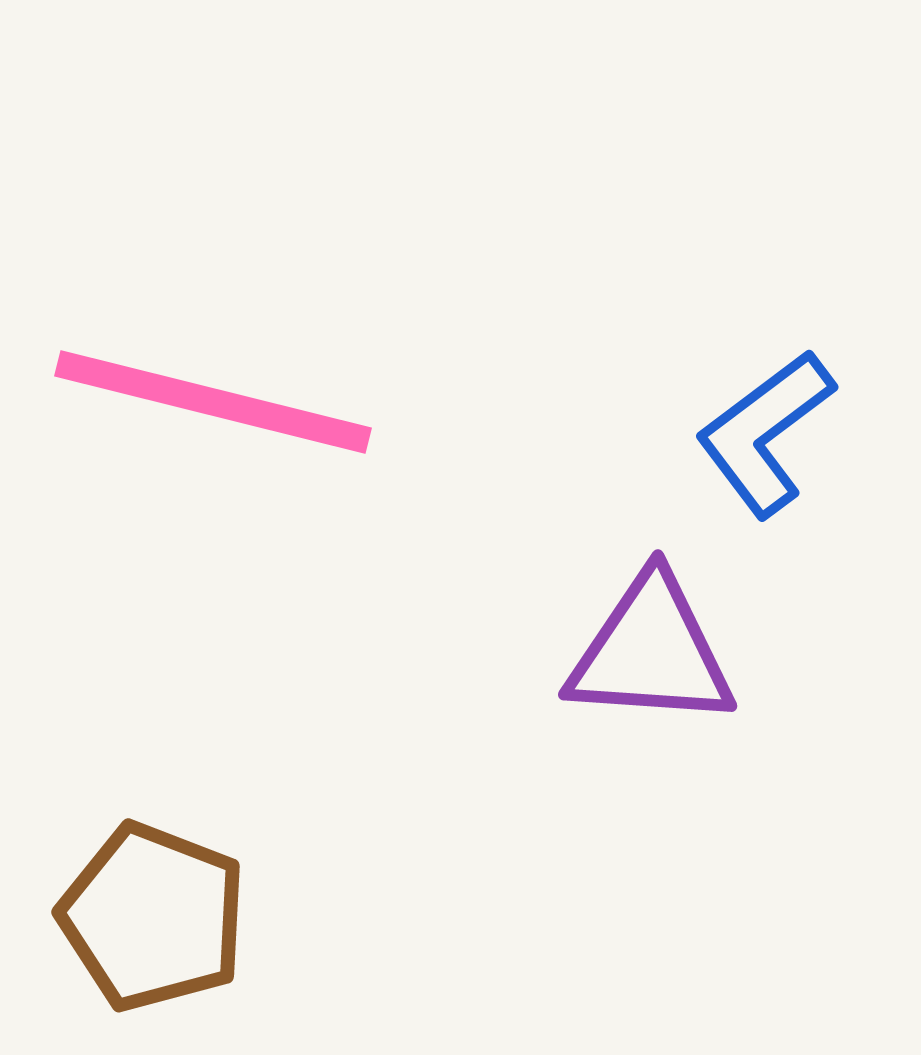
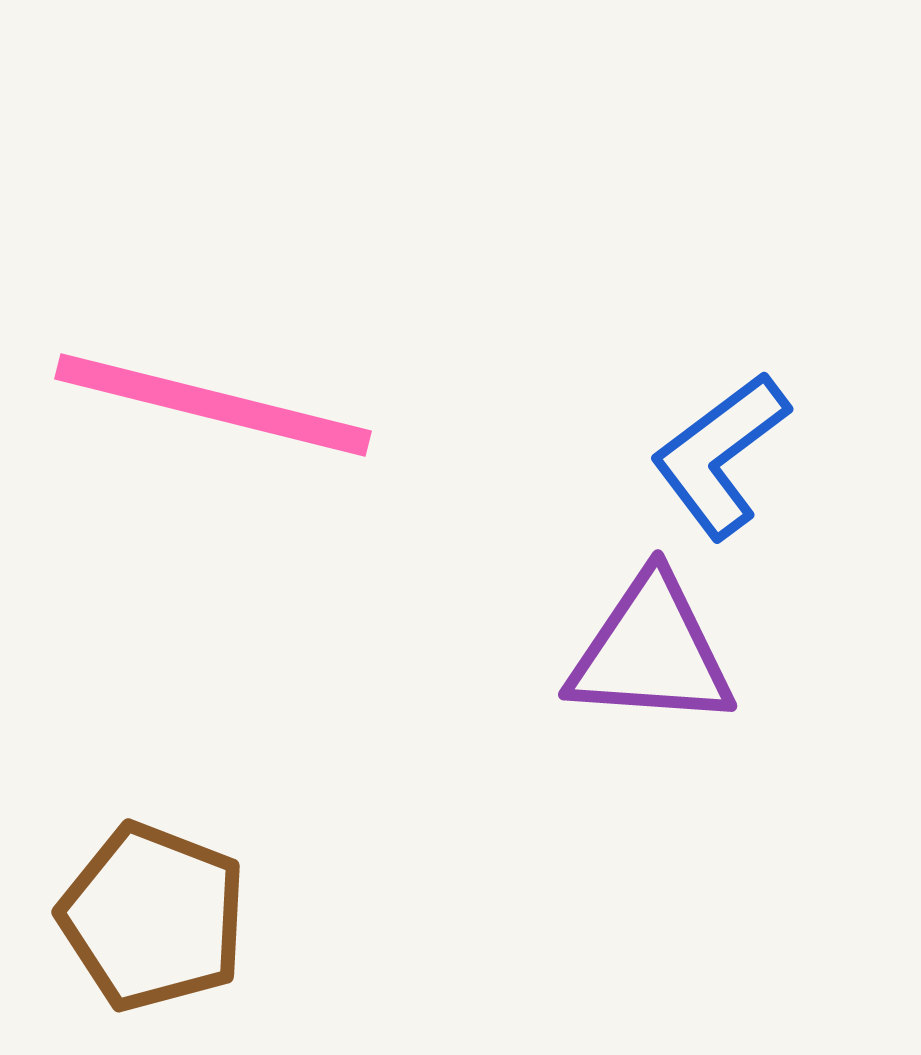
pink line: moved 3 px down
blue L-shape: moved 45 px left, 22 px down
